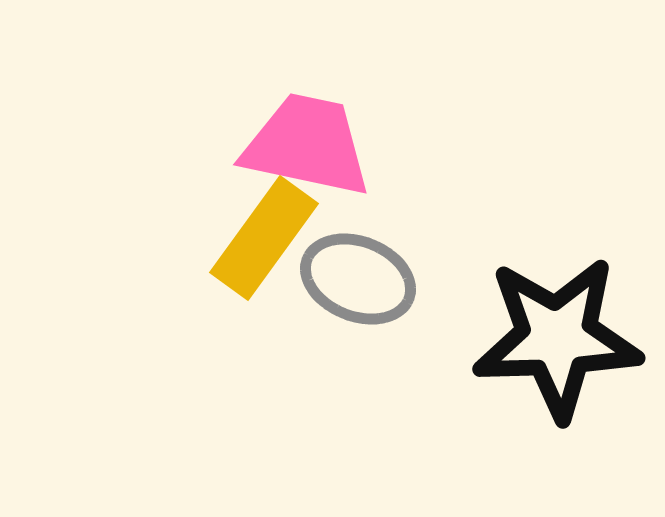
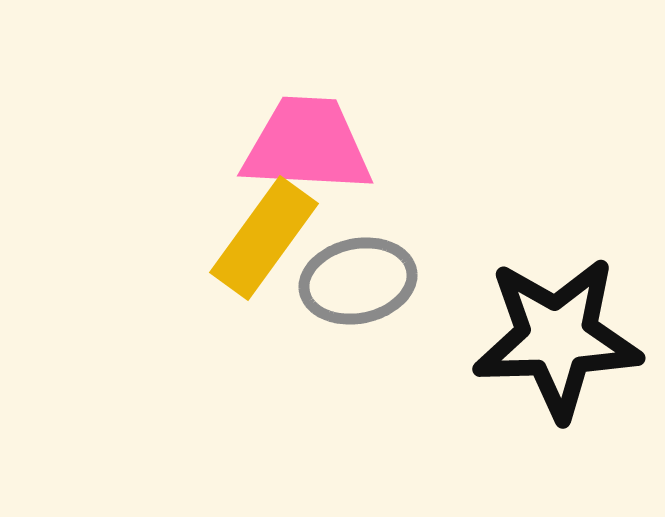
pink trapezoid: rotated 9 degrees counterclockwise
gray ellipse: moved 2 px down; rotated 34 degrees counterclockwise
